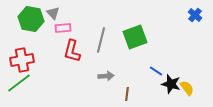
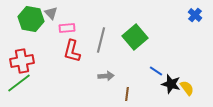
gray triangle: moved 2 px left
pink rectangle: moved 4 px right
green square: rotated 20 degrees counterclockwise
red cross: moved 1 px down
